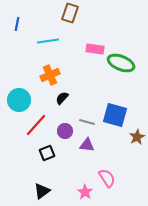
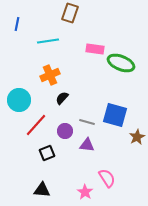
black triangle: moved 1 px up; rotated 42 degrees clockwise
